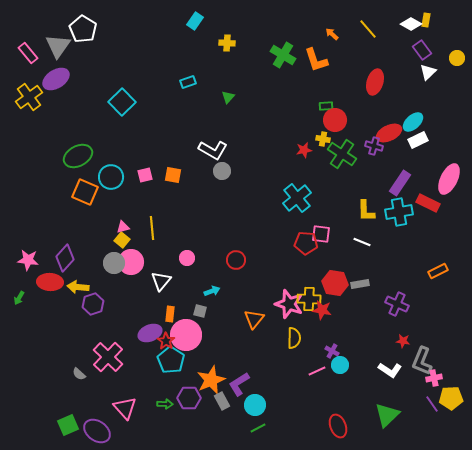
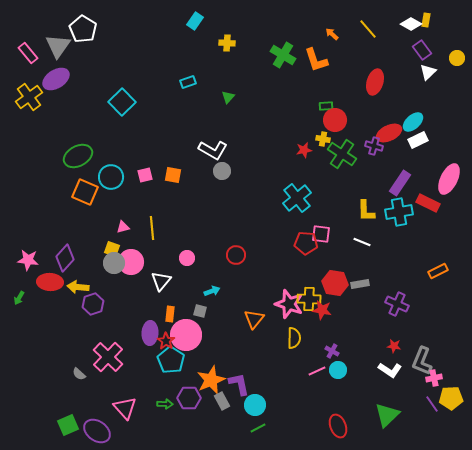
yellow square at (122, 240): moved 10 px left, 9 px down; rotated 21 degrees counterclockwise
red circle at (236, 260): moved 5 px up
purple ellipse at (150, 333): rotated 65 degrees counterclockwise
red star at (403, 341): moved 9 px left, 5 px down
cyan circle at (340, 365): moved 2 px left, 5 px down
purple L-shape at (239, 384): rotated 110 degrees clockwise
